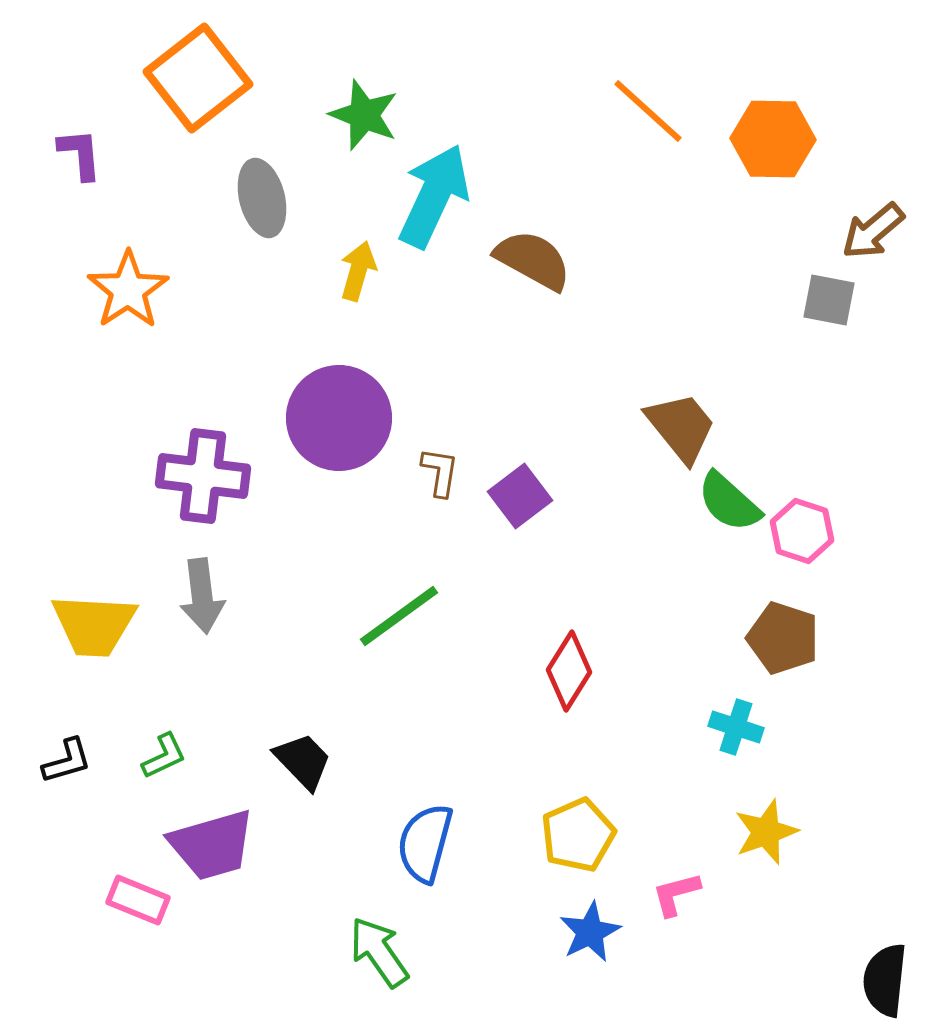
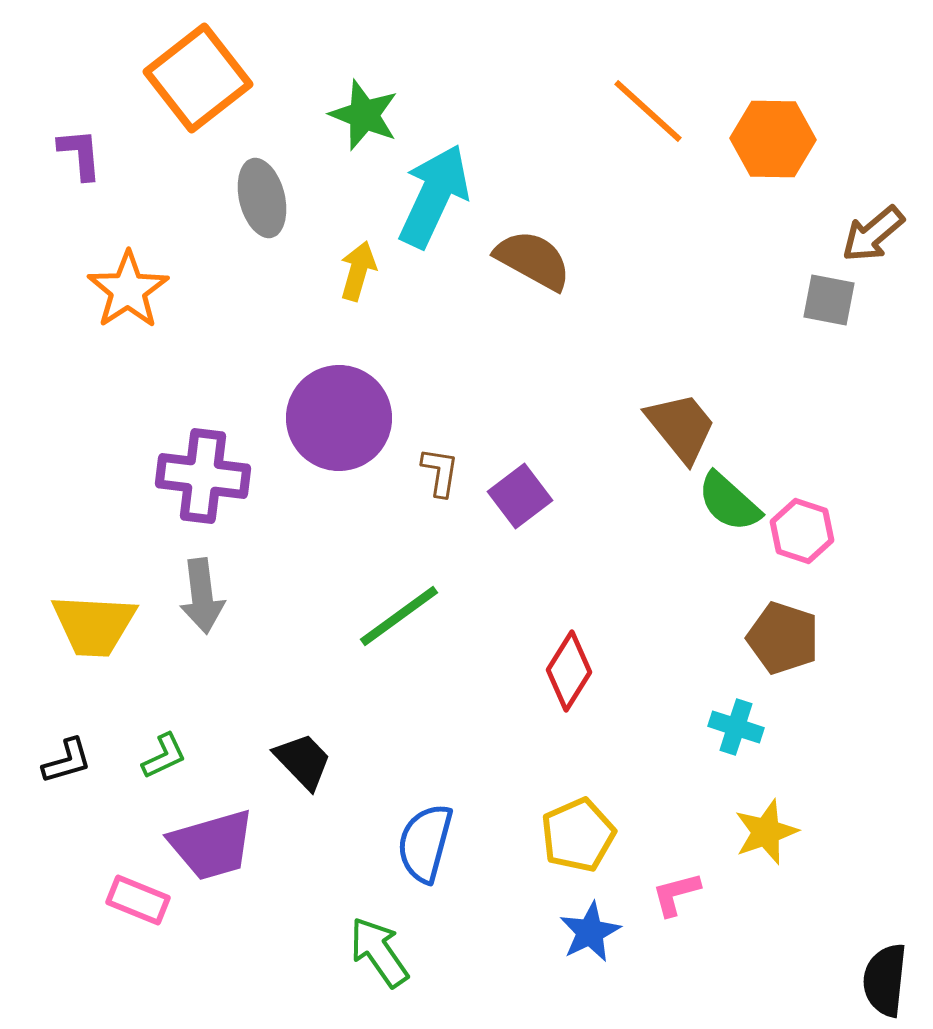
brown arrow: moved 3 px down
